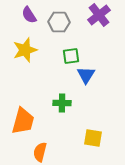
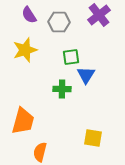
green square: moved 1 px down
green cross: moved 14 px up
